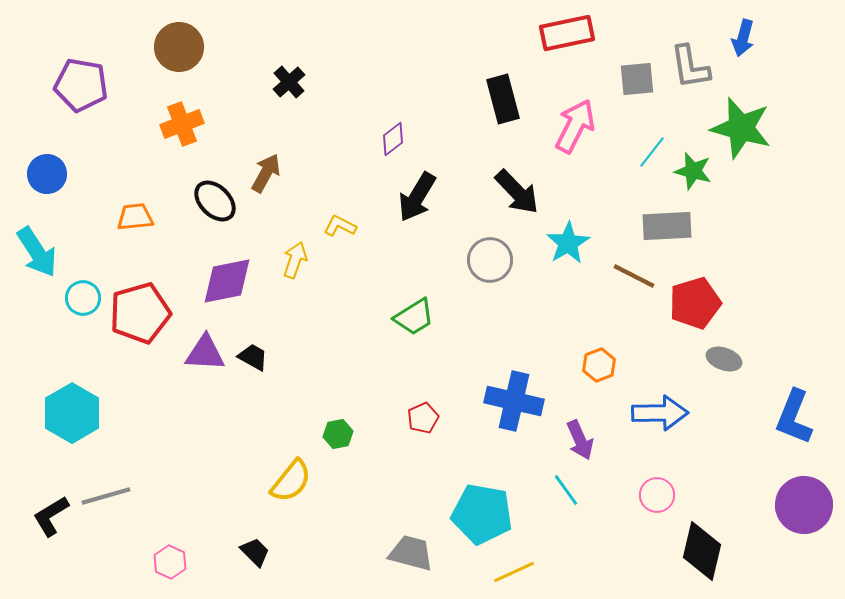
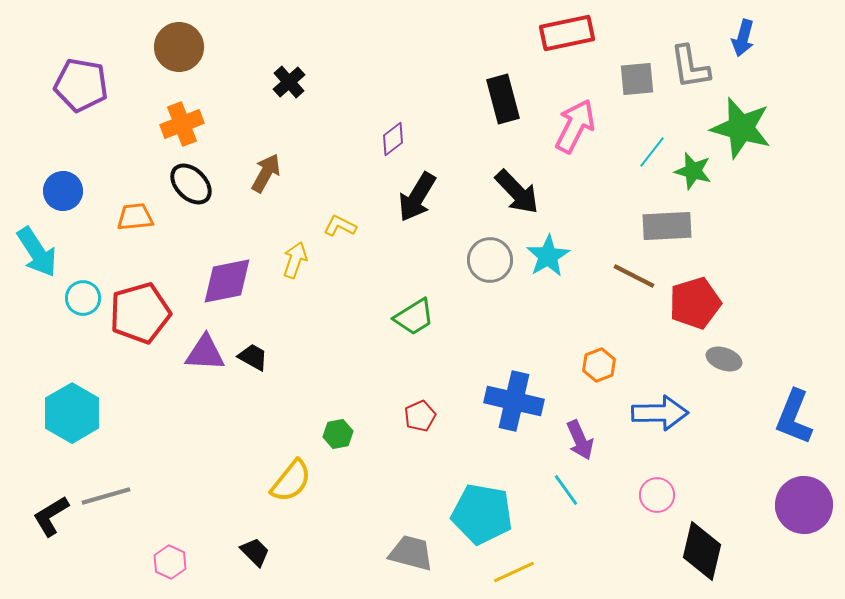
blue circle at (47, 174): moved 16 px right, 17 px down
black ellipse at (215, 201): moved 24 px left, 17 px up
cyan star at (568, 243): moved 20 px left, 13 px down
red pentagon at (423, 418): moved 3 px left, 2 px up
